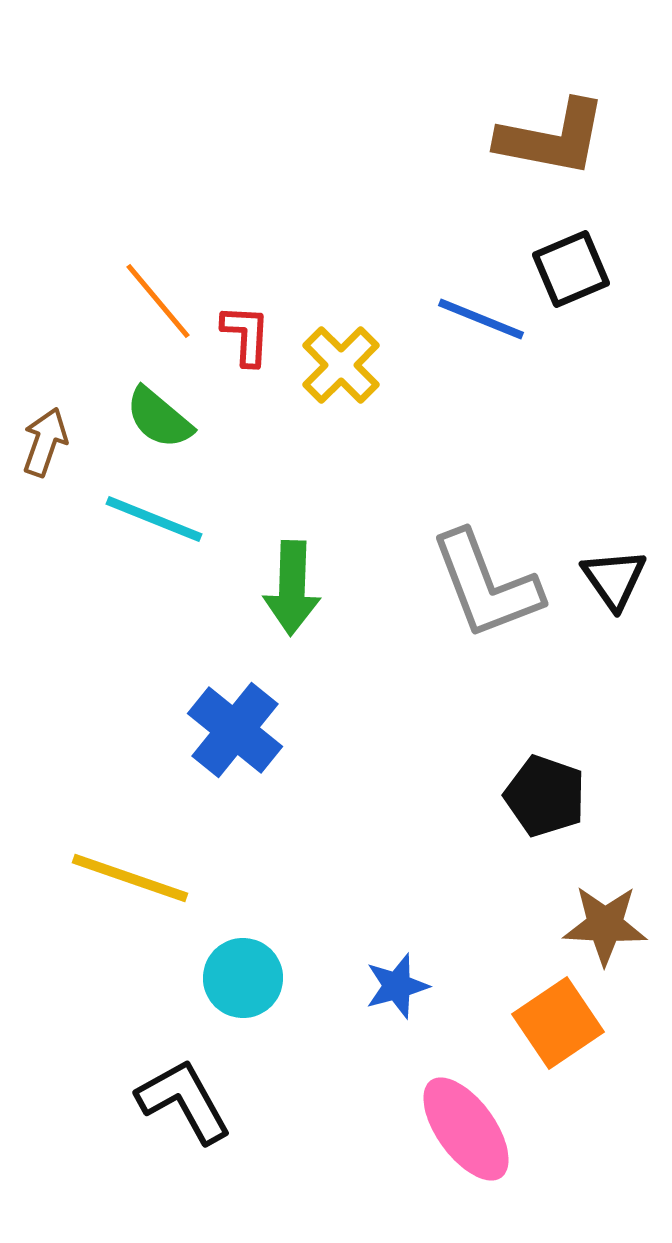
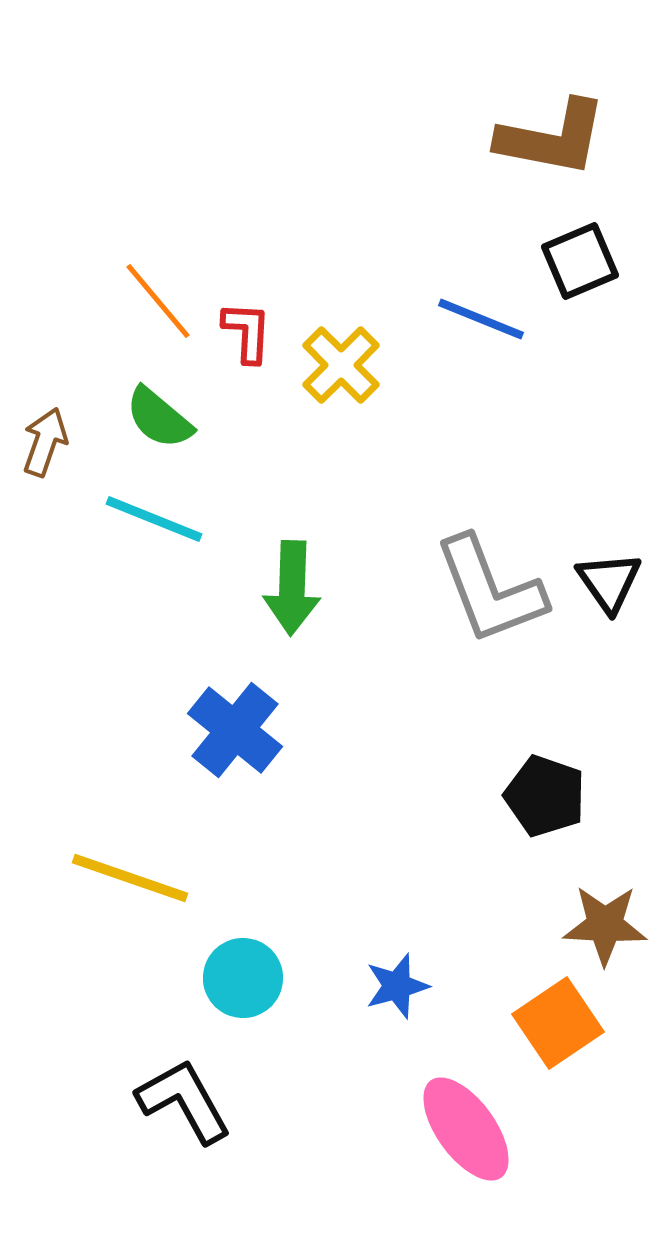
black square: moved 9 px right, 8 px up
red L-shape: moved 1 px right, 3 px up
black triangle: moved 5 px left, 3 px down
gray L-shape: moved 4 px right, 5 px down
